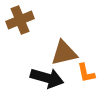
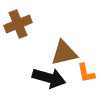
brown cross: moved 2 px left, 4 px down
black arrow: moved 2 px right
